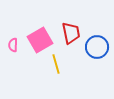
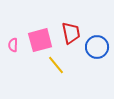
pink square: rotated 15 degrees clockwise
yellow line: moved 1 px down; rotated 24 degrees counterclockwise
